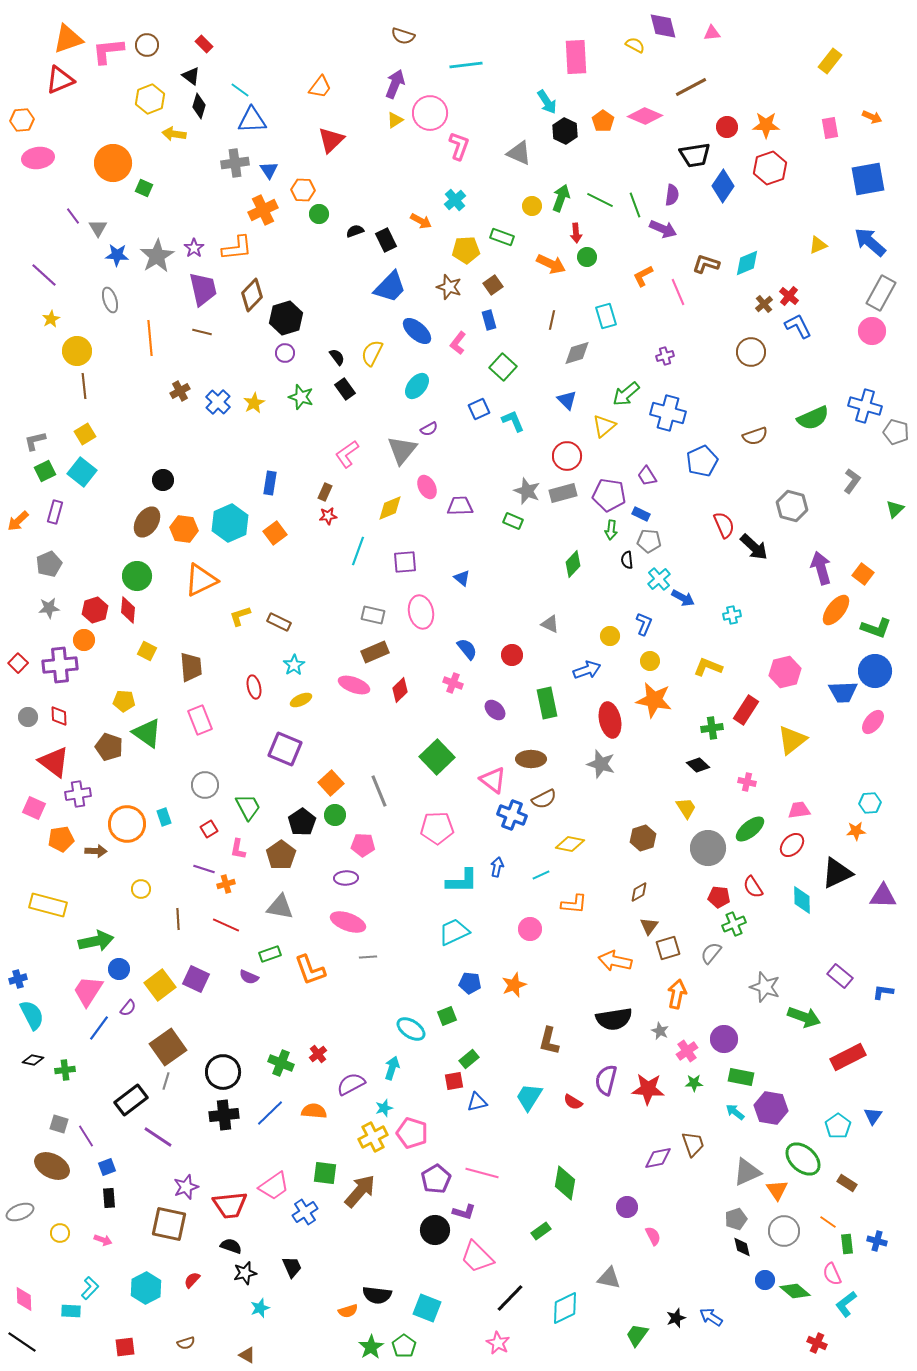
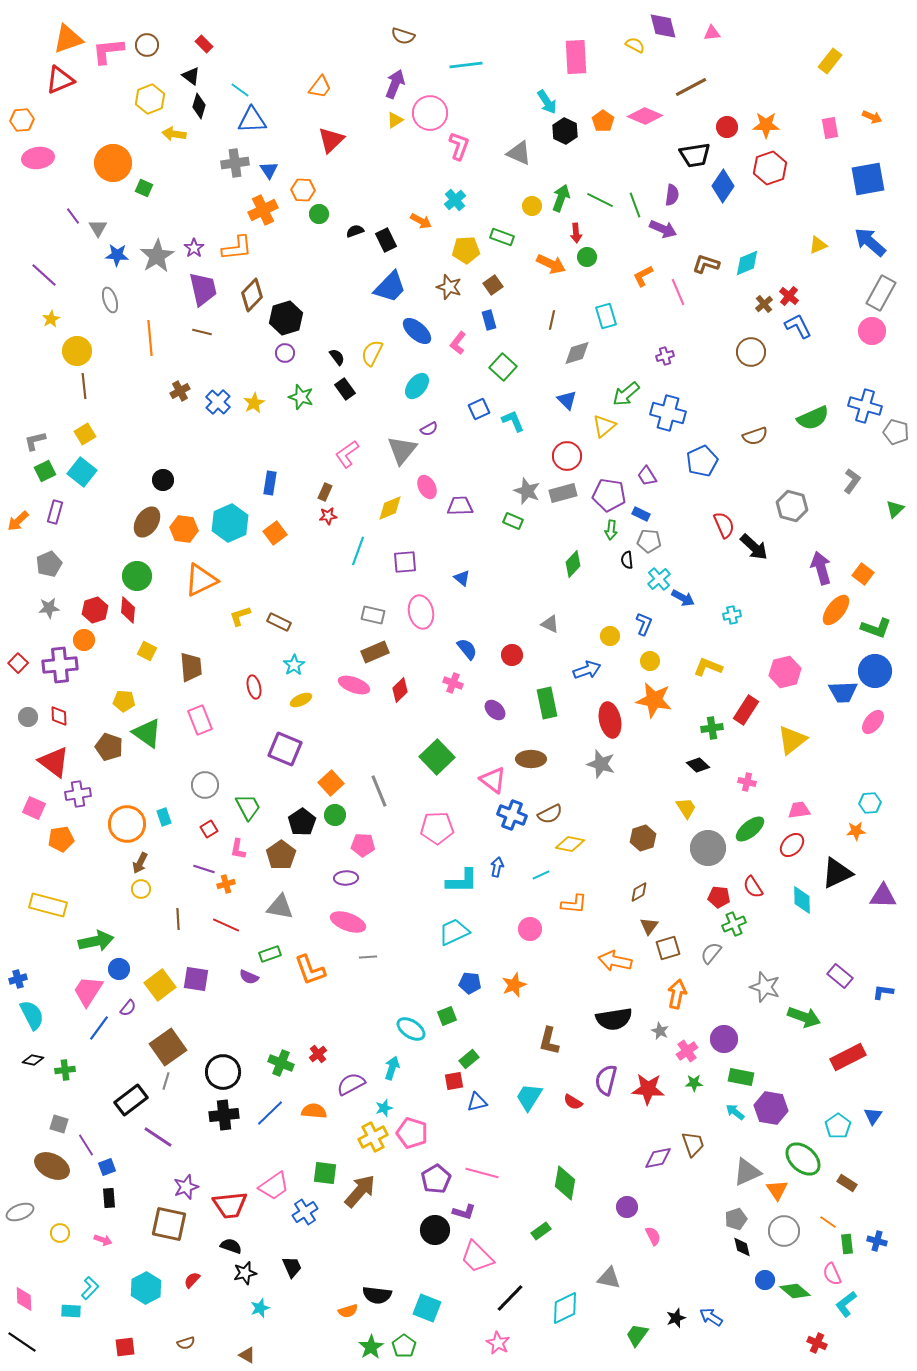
brown semicircle at (544, 799): moved 6 px right, 15 px down
brown arrow at (96, 851): moved 44 px right, 12 px down; rotated 115 degrees clockwise
purple square at (196, 979): rotated 16 degrees counterclockwise
purple line at (86, 1136): moved 9 px down
